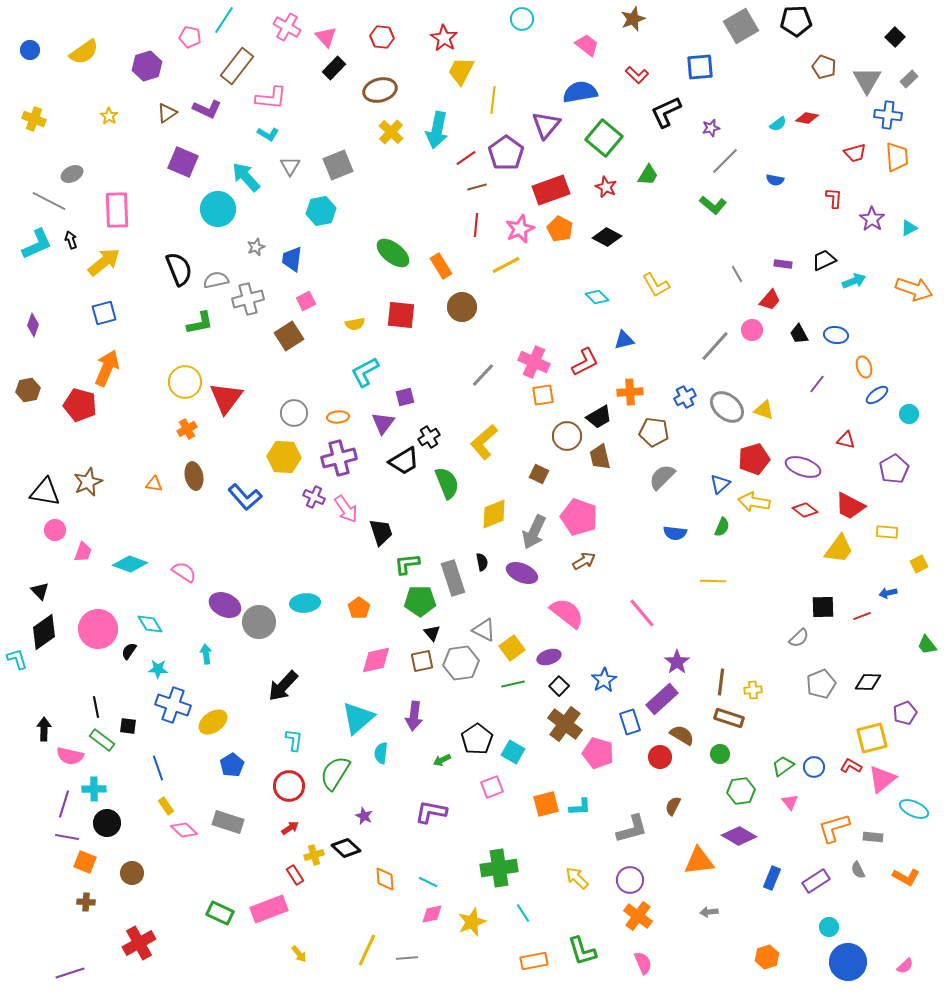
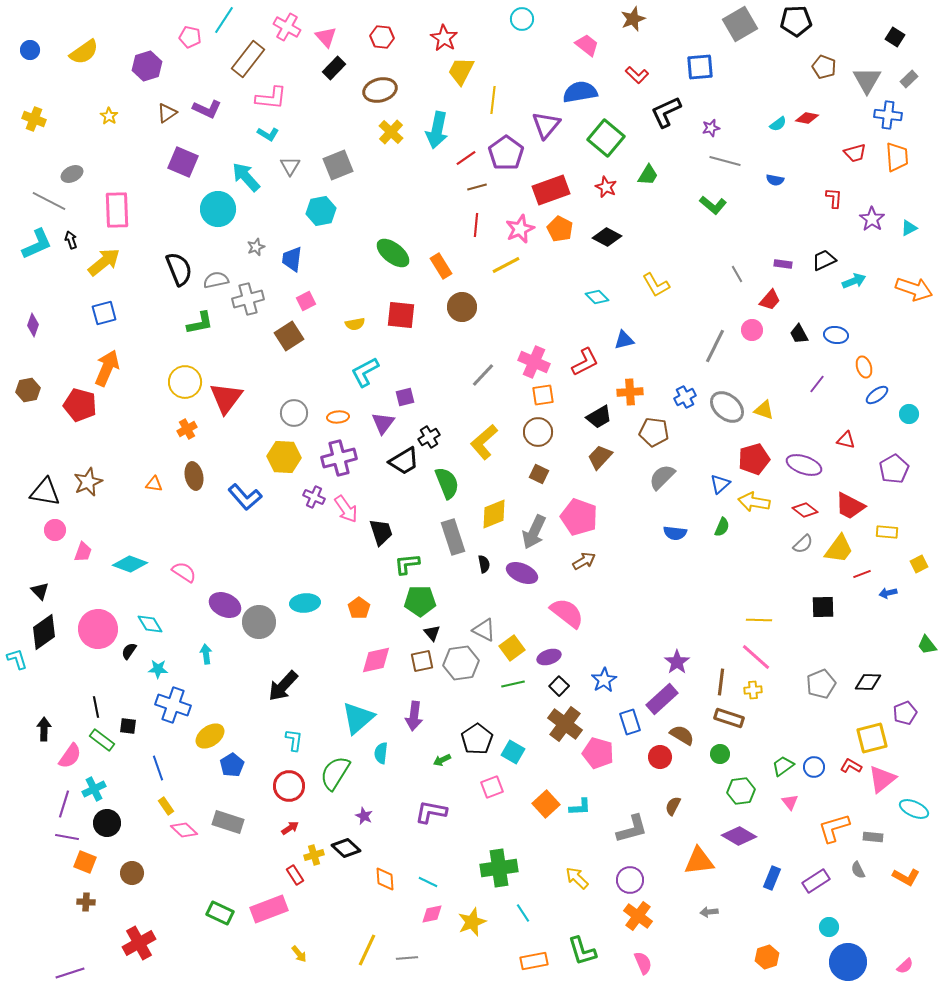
gray square at (741, 26): moved 1 px left, 2 px up
black square at (895, 37): rotated 12 degrees counterclockwise
brown rectangle at (237, 66): moved 11 px right, 7 px up
green square at (604, 138): moved 2 px right
gray line at (725, 161): rotated 60 degrees clockwise
gray line at (715, 346): rotated 16 degrees counterclockwise
brown circle at (567, 436): moved 29 px left, 4 px up
brown trapezoid at (600, 457): rotated 56 degrees clockwise
purple ellipse at (803, 467): moved 1 px right, 2 px up
black semicircle at (482, 562): moved 2 px right, 2 px down
gray rectangle at (453, 578): moved 41 px up
yellow line at (713, 581): moved 46 px right, 39 px down
pink line at (642, 613): moved 114 px right, 44 px down; rotated 8 degrees counterclockwise
red line at (862, 616): moved 42 px up
gray semicircle at (799, 638): moved 4 px right, 94 px up
yellow ellipse at (213, 722): moved 3 px left, 14 px down
pink semicircle at (70, 756): rotated 68 degrees counterclockwise
cyan cross at (94, 789): rotated 25 degrees counterclockwise
orange square at (546, 804): rotated 28 degrees counterclockwise
